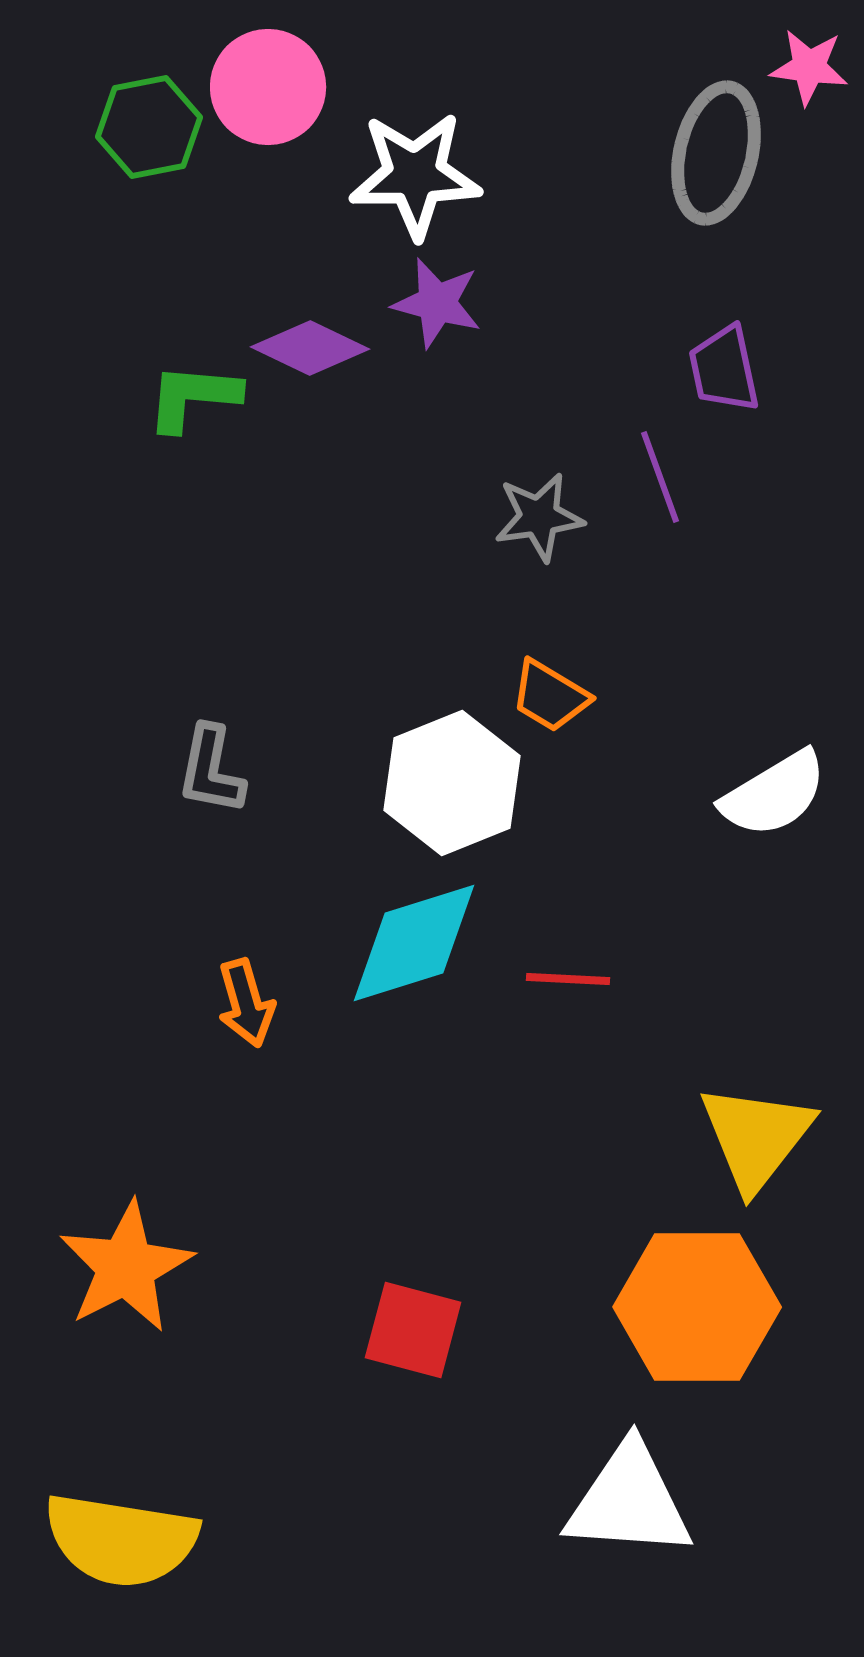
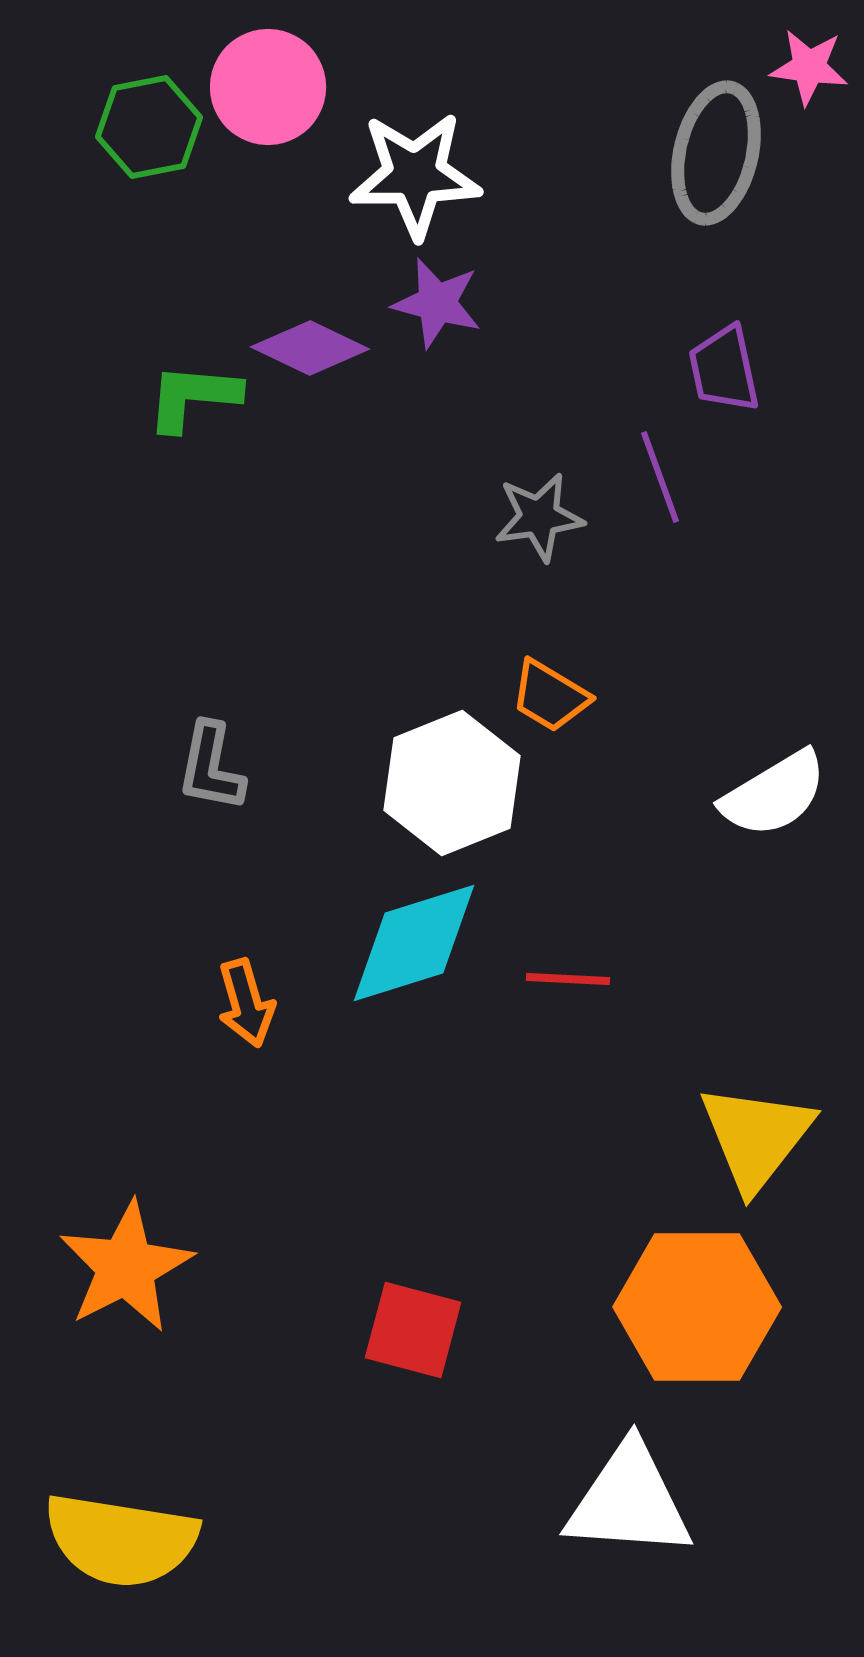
gray L-shape: moved 3 px up
